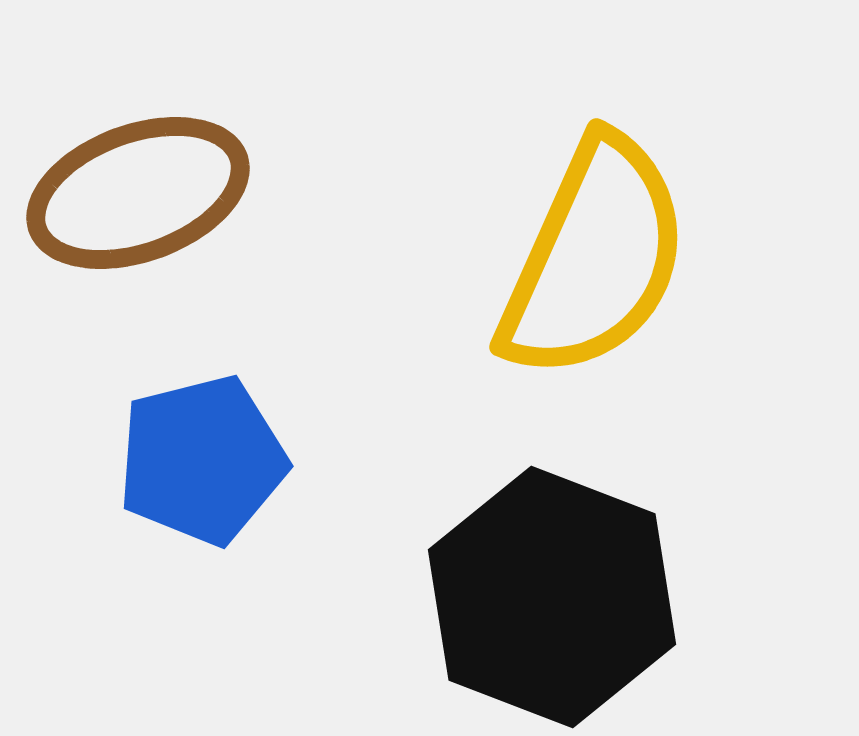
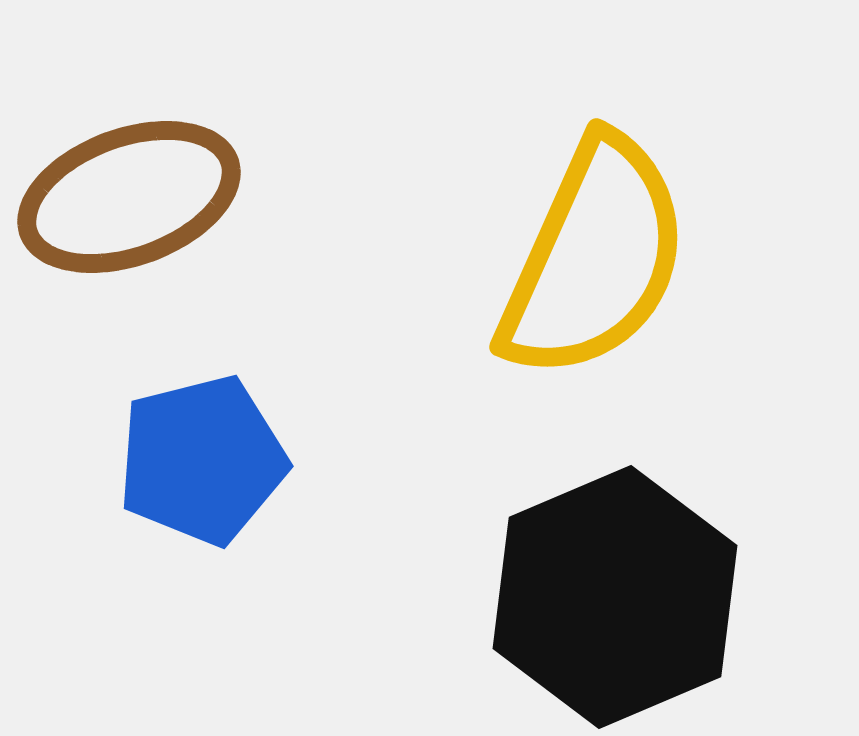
brown ellipse: moved 9 px left, 4 px down
black hexagon: moved 63 px right; rotated 16 degrees clockwise
